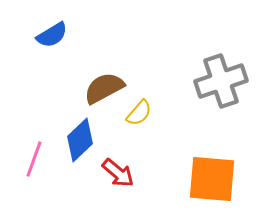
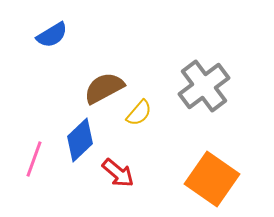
gray cross: moved 17 px left, 5 px down; rotated 18 degrees counterclockwise
orange square: rotated 30 degrees clockwise
